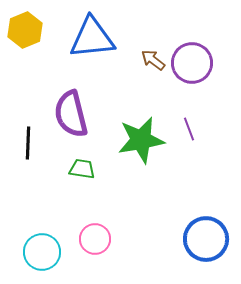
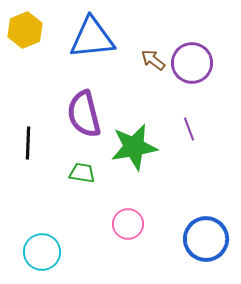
purple semicircle: moved 13 px right
green star: moved 7 px left, 7 px down
green trapezoid: moved 4 px down
pink circle: moved 33 px right, 15 px up
